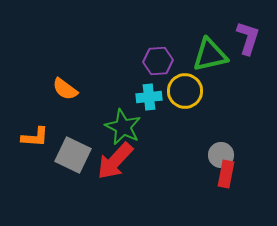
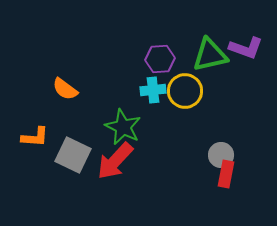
purple L-shape: moved 2 px left, 10 px down; rotated 92 degrees clockwise
purple hexagon: moved 2 px right, 2 px up
cyan cross: moved 4 px right, 7 px up
